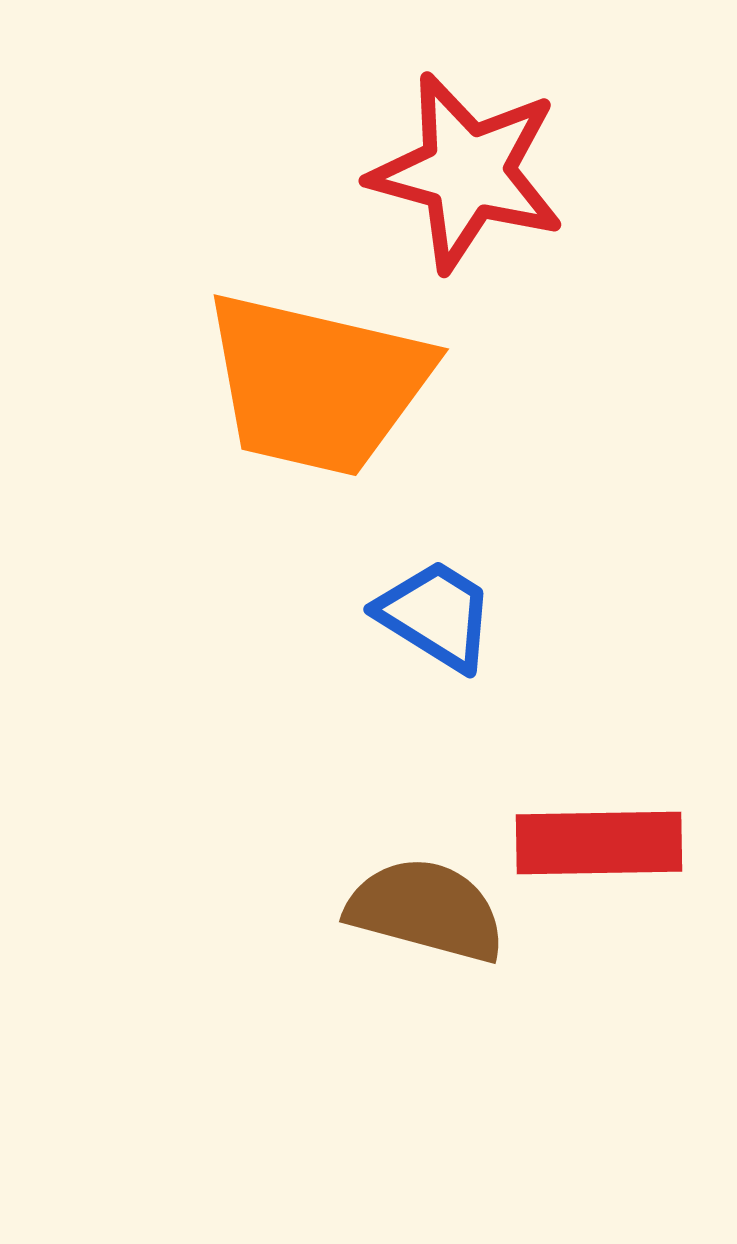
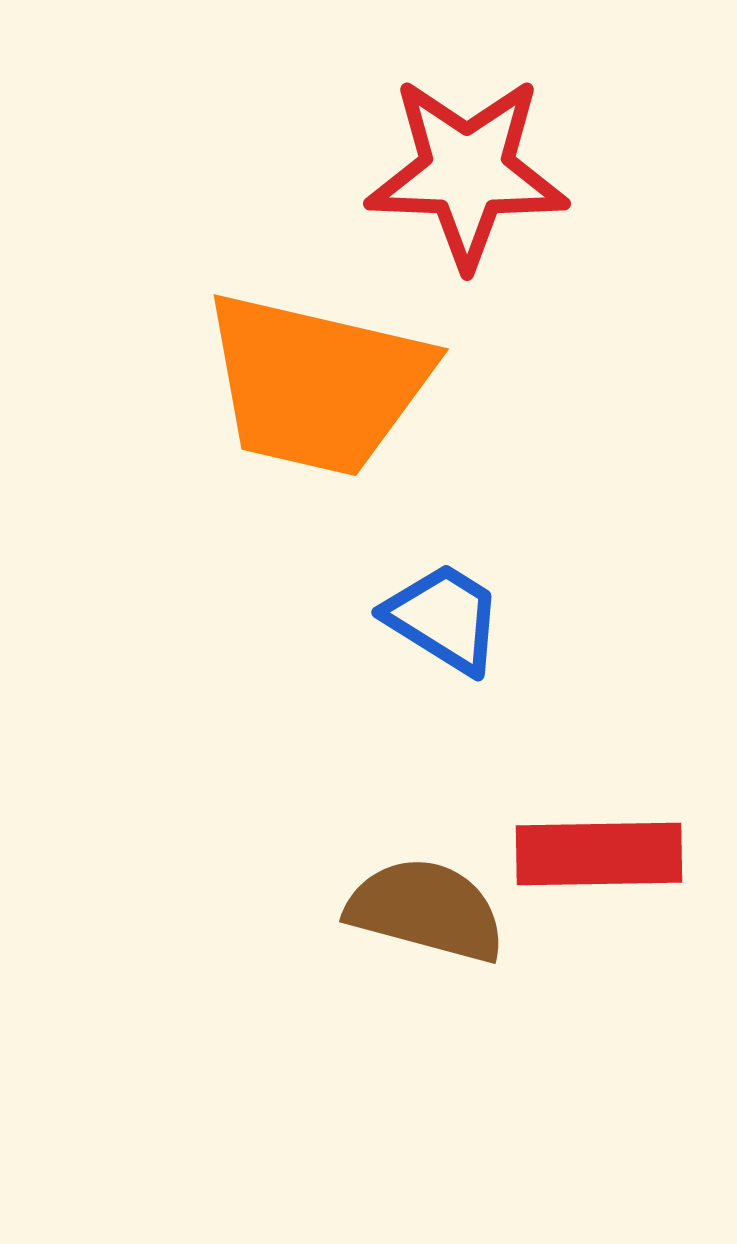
red star: rotated 13 degrees counterclockwise
blue trapezoid: moved 8 px right, 3 px down
red rectangle: moved 11 px down
